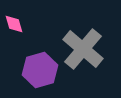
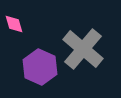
purple hexagon: moved 3 px up; rotated 20 degrees counterclockwise
